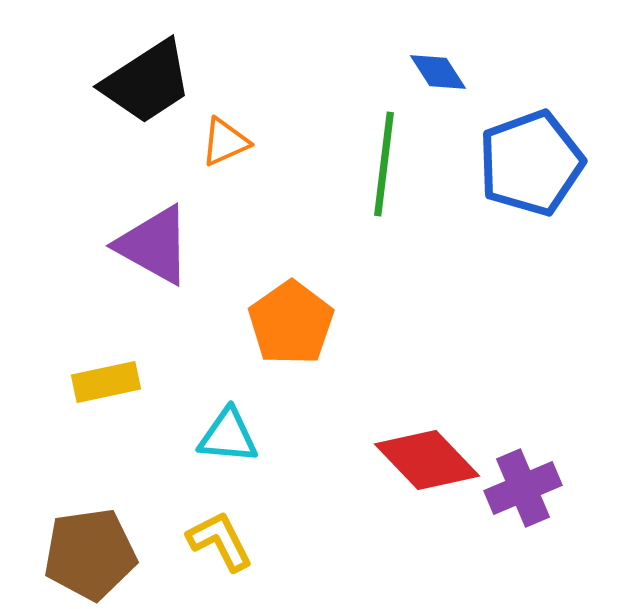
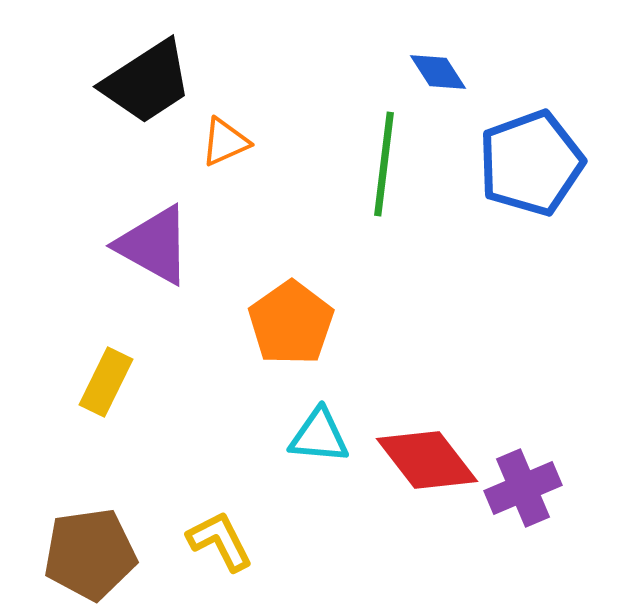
yellow rectangle: rotated 52 degrees counterclockwise
cyan triangle: moved 91 px right
red diamond: rotated 6 degrees clockwise
